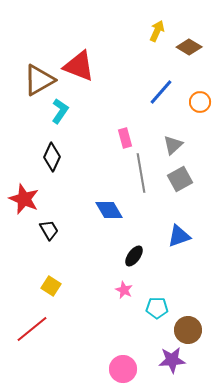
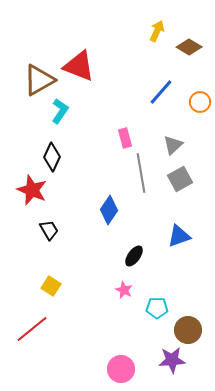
red star: moved 8 px right, 9 px up
blue diamond: rotated 64 degrees clockwise
pink circle: moved 2 px left
